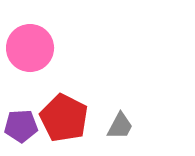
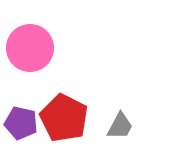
purple pentagon: moved 3 px up; rotated 16 degrees clockwise
